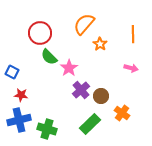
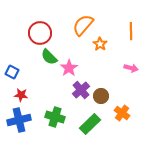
orange semicircle: moved 1 px left, 1 px down
orange line: moved 2 px left, 3 px up
green cross: moved 8 px right, 12 px up
